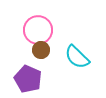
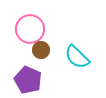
pink circle: moved 8 px left, 1 px up
purple pentagon: moved 1 px down
